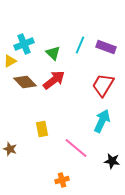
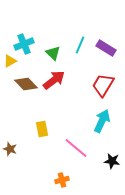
purple rectangle: moved 1 px down; rotated 12 degrees clockwise
brown diamond: moved 1 px right, 2 px down
